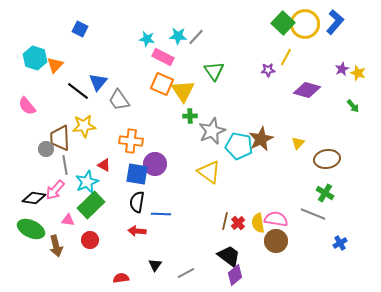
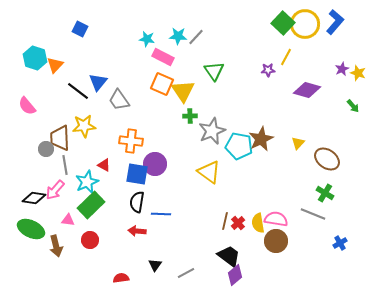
brown ellipse at (327, 159): rotated 45 degrees clockwise
